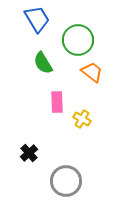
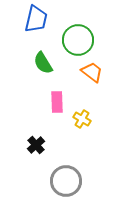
blue trapezoid: moved 1 px left; rotated 44 degrees clockwise
black cross: moved 7 px right, 8 px up
